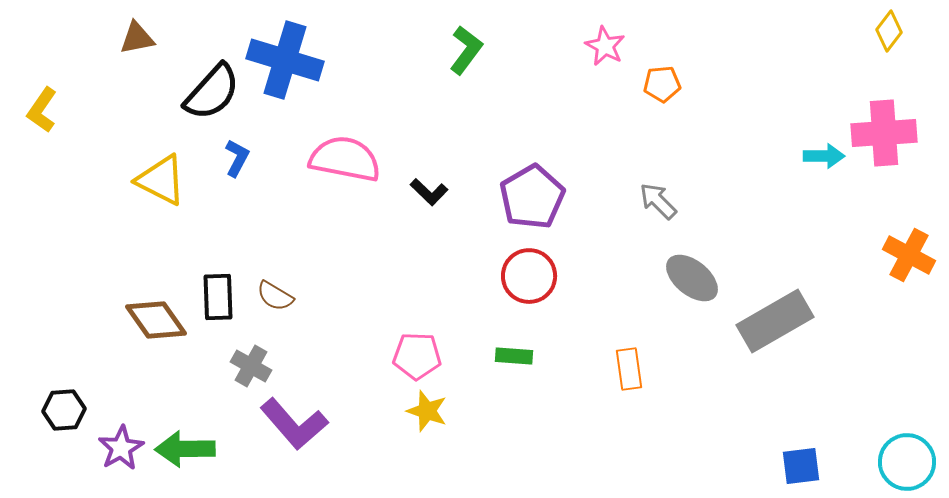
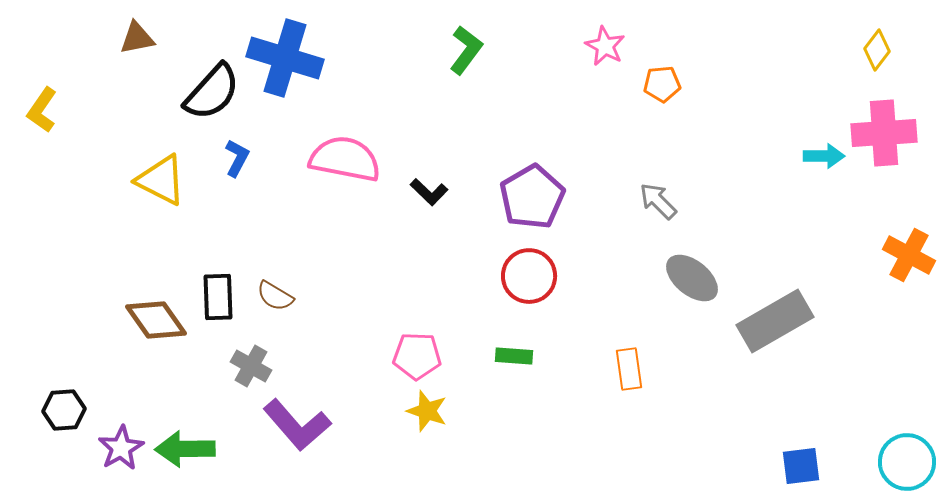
yellow diamond: moved 12 px left, 19 px down
blue cross: moved 2 px up
purple L-shape: moved 3 px right, 1 px down
